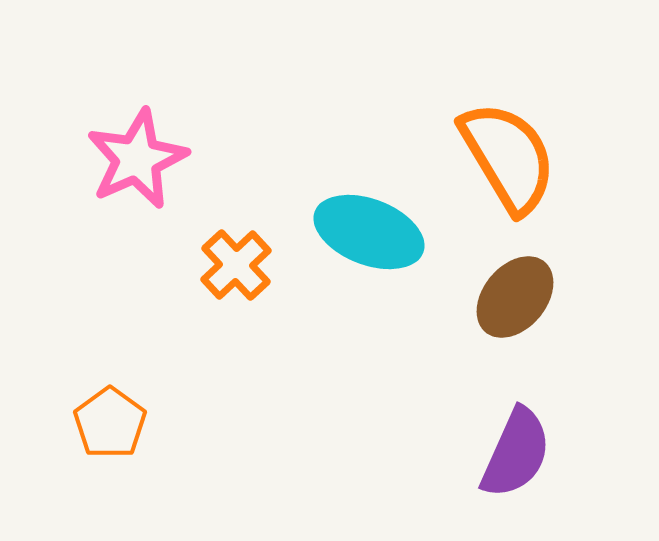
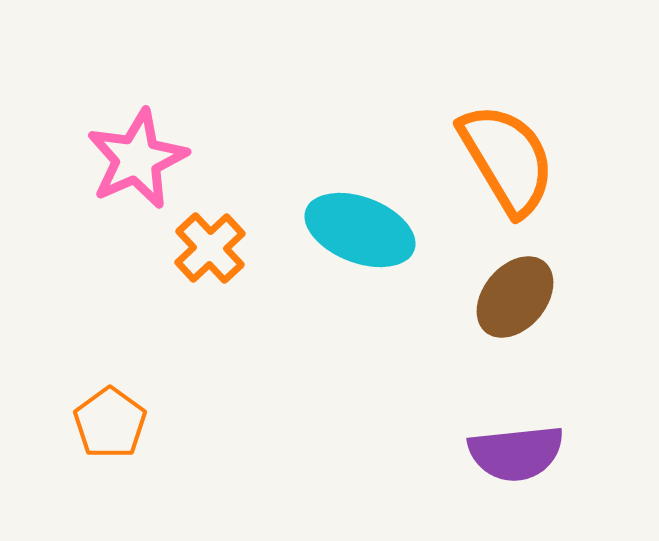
orange semicircle: moved 1 px left, 2 px down
cyan ellipse: moved 9 px left, 2 px up
orange cross: moved 26 px left, 17 px up
purple semicircle: rotated 60 degrees clockwise
